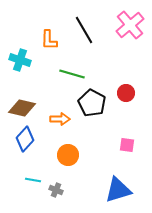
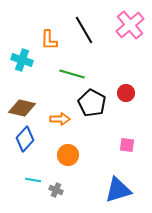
cyan cross: moved 2 px right
